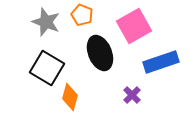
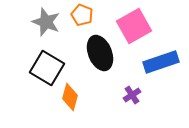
purple cross: rotated 12 degrees clockwise
